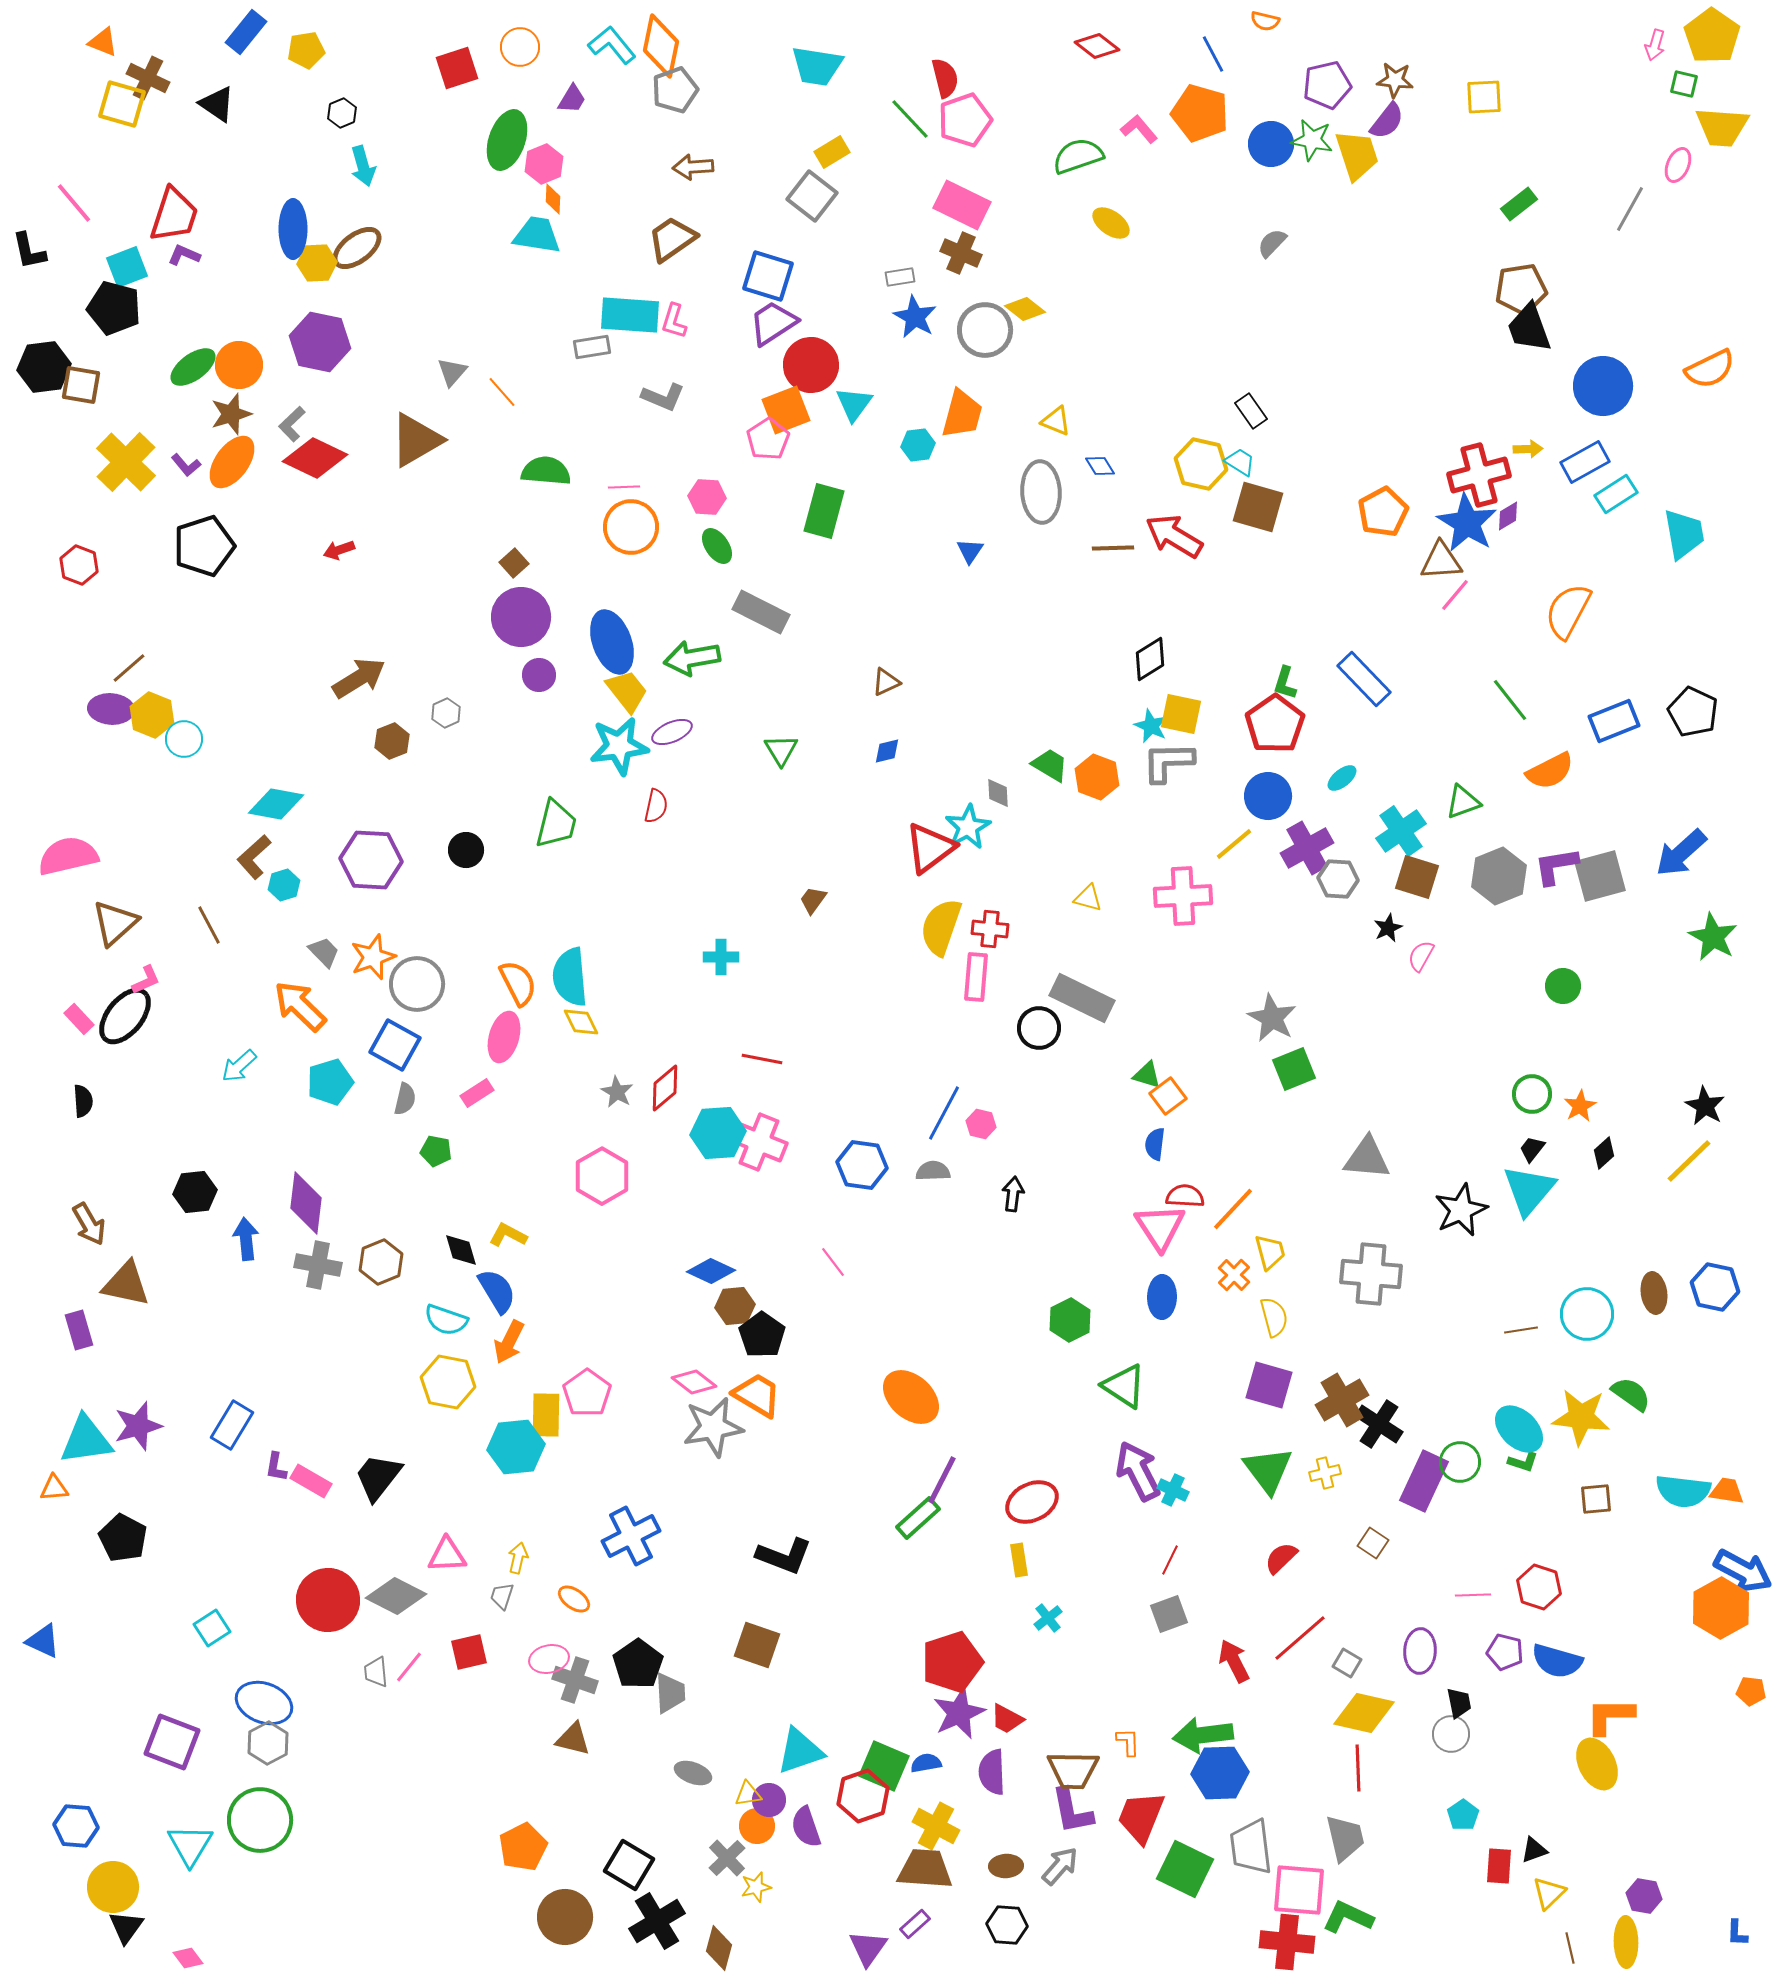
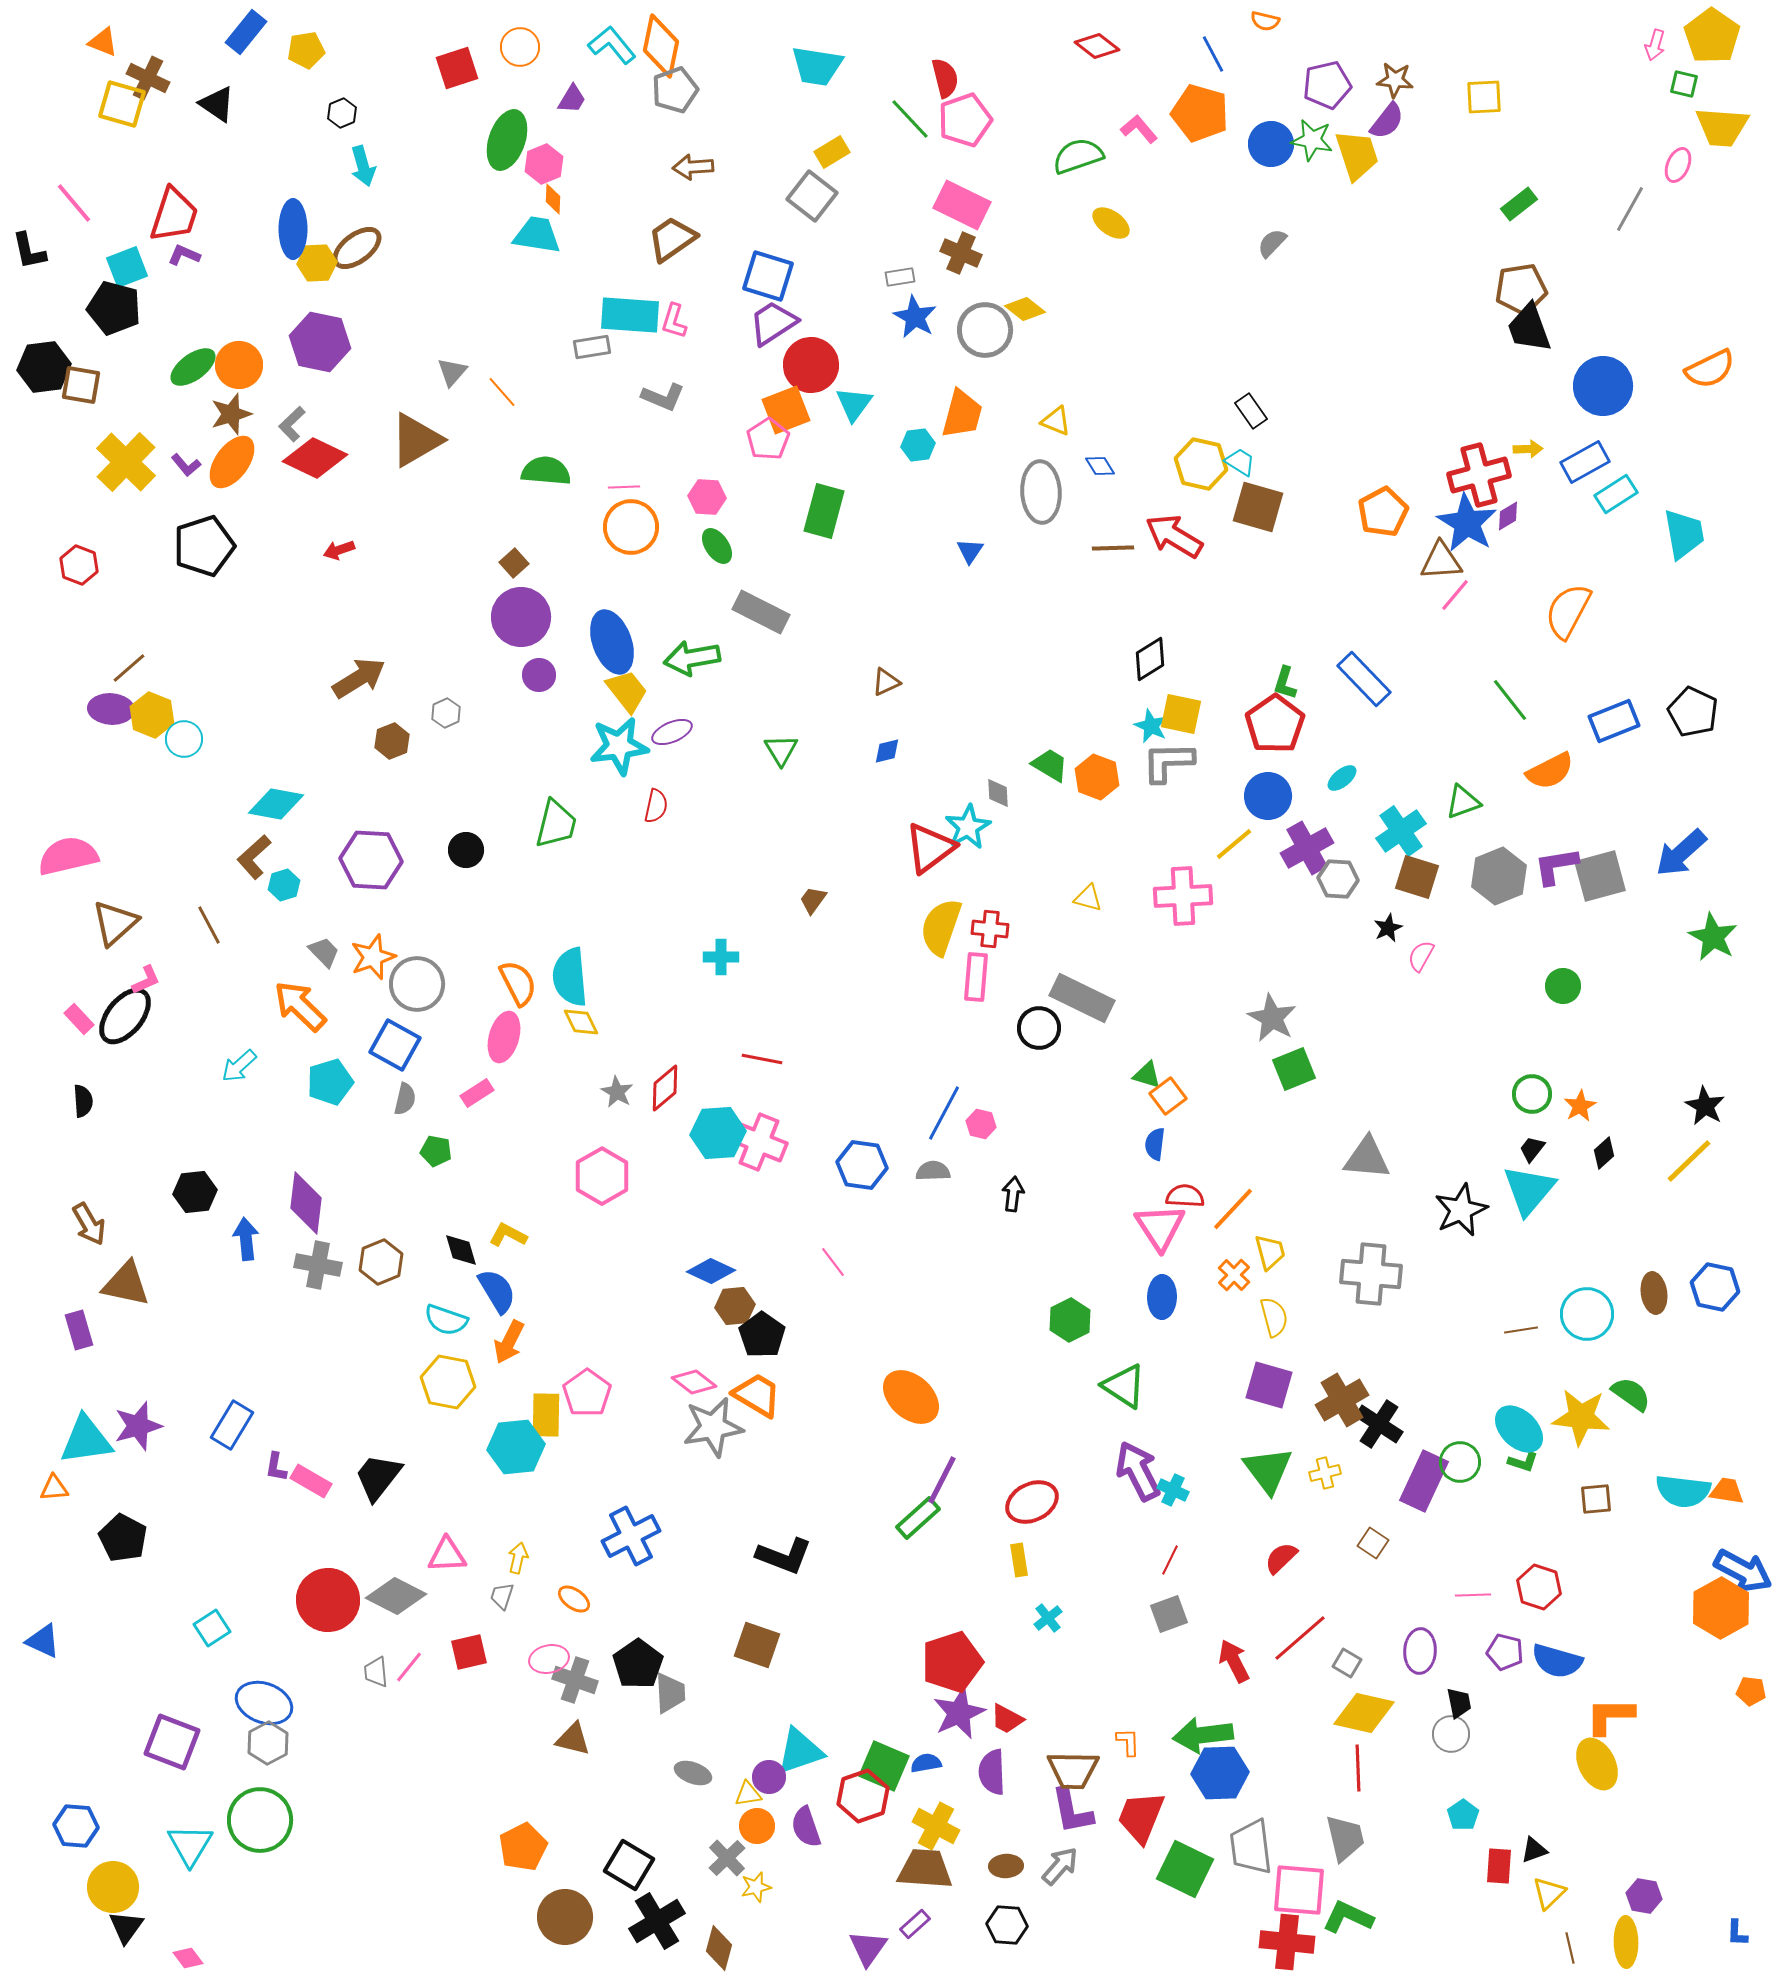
purple circle at (769, 1800): moved 23 px up
